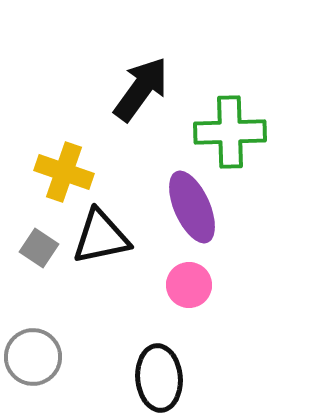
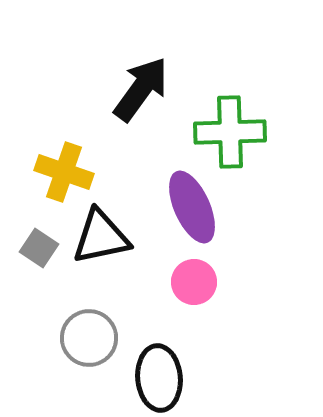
pink circle: moved 5 px right, 3 px up
gray circle: moved 56 px right, 19 px up
